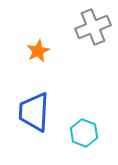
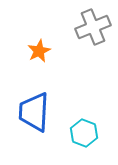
orange star: moved 1 px right
